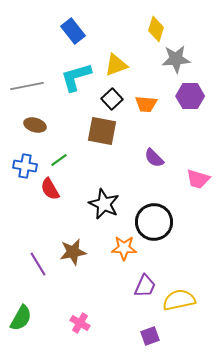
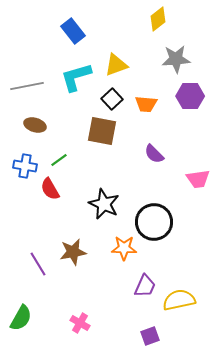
yellow diamond: moved 2 px right, 10 px up; rotated 35 degrees clockwise
purple semicircle: moved 4 px up
pink trapezoid: rotated 25 degrees counterclockwise
